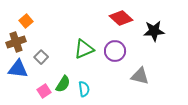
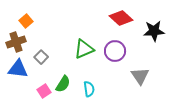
gray triangle: rotated 42 degrees clockwise
cyan semicircle: moved 5 px right
